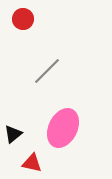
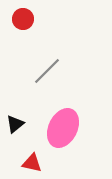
black triangle: moved 2 px right, 10 px up
